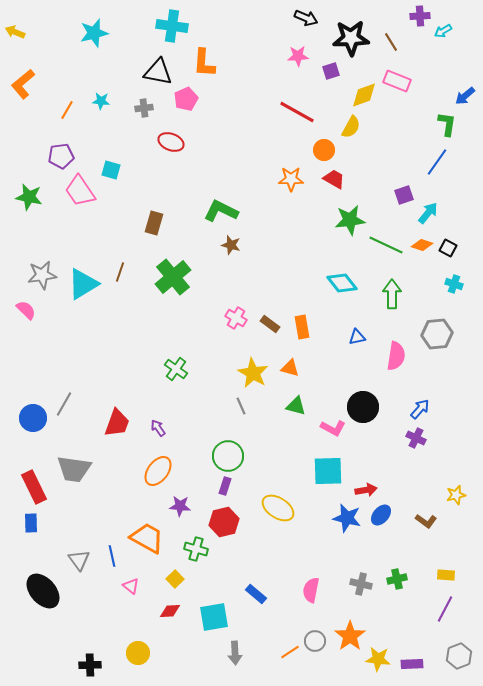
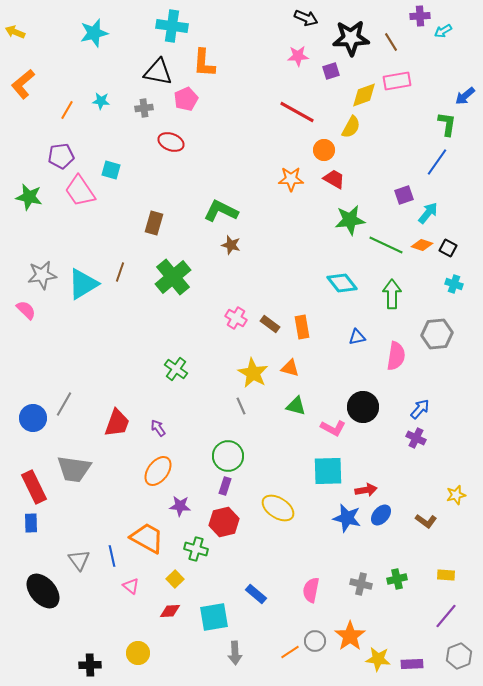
pink rectangle at (397, 81): rotated 32 degrees counterclockwise
purple line at (445, 609): moved 1 px right, 7 px down; rotated 12 degrees clockwise
